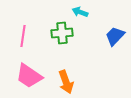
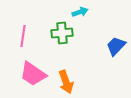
cyan arrow: rotated 140 degrees clockwise
blue trapezoid: moved 1 px right, 10 px down
pink trapezoid: moved 4 px right, 2 px up
